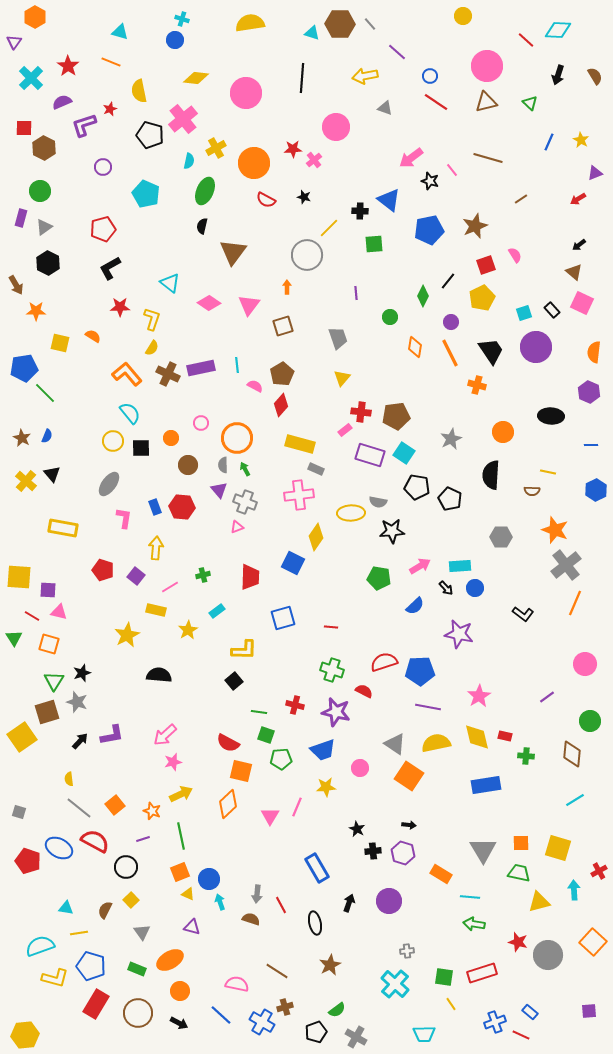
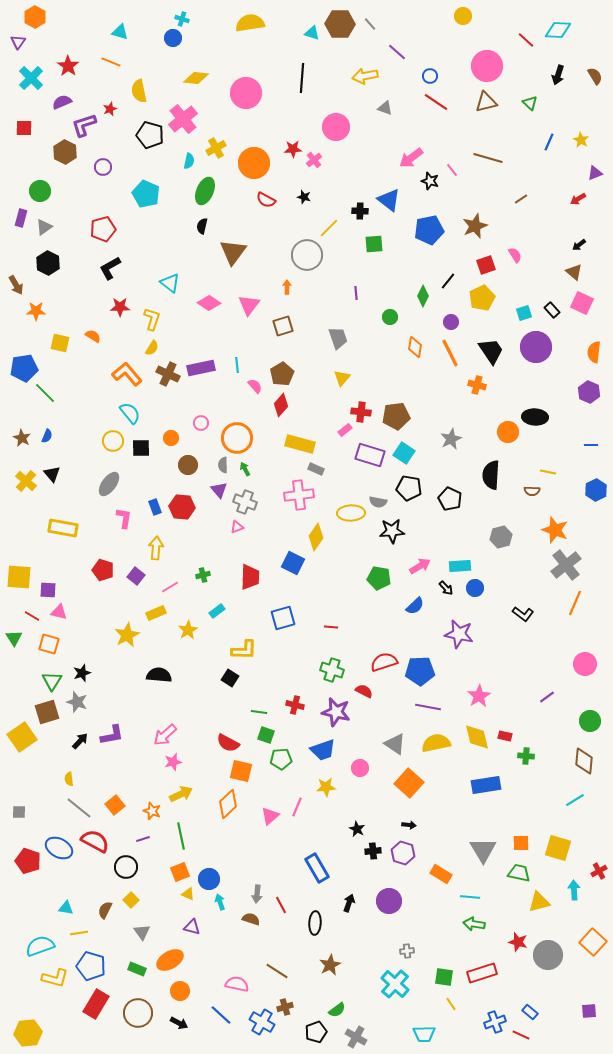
blue circle at (175, 40): moved 2 px left, 2 px up
purple triangle at (14, 42): moved 4 px right
brown hexagon at (44, 148): moved 21 px right, 4 px down
pink semicircle at (255, 386): rotated 21 degrees clockwise
black ellipse at (551, 416): moved 16 px left, 1 px down
orange circle at (503, 432): moved 5 px right
black pentagon at (417, 487): moved 8 px left, 1 px down
gray hexagon at (501, 537): rotated 15 degrees counterclockwise
yellow rectangle at (156, 610): moved 3 px down; rotated 36 degrees counterclockwise
green triangle at (54, 681): moved 2 px left
black square at (234, 681): moved 4 px left, 3 px up; rotated 18 degrees counterclockwise
brown diamond at (572, 754): moved 12 px right, 7 px down
orange square at (409, 776): moved 7 px down; rotated 8 degrees clockwise
gray square at (19, 812): rotated 16 degrees counterclockwise
pink triangle at (270, 816): rotated 18 degrees clockwise
black ellipse at (315, 923): rotated 15 degrees clockwise
yellow hexagon at (25, 1035): moved 3 px right, 2 px up
